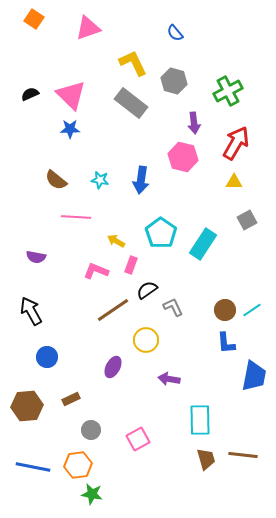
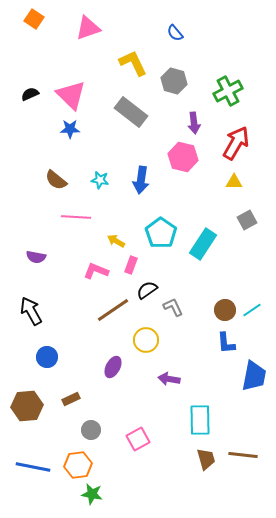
gray rectangle at (131, 103): moved 9 px down
